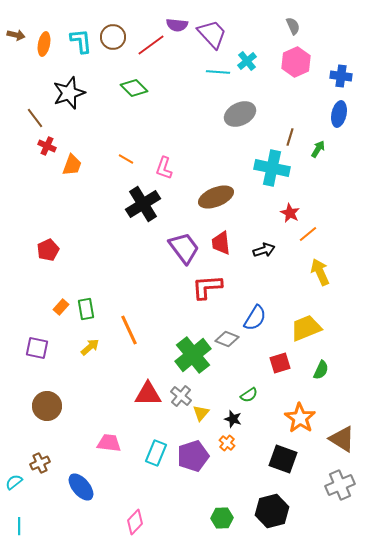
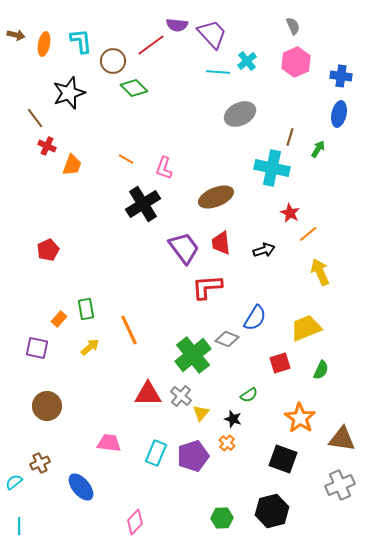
brown circle at (113, 37): moved 24 px down
orange rectangle at (61, 307): moved 2 px left, 12 px down
brown triangle at (342, 439): rotated 24 degrees counterclockwise
